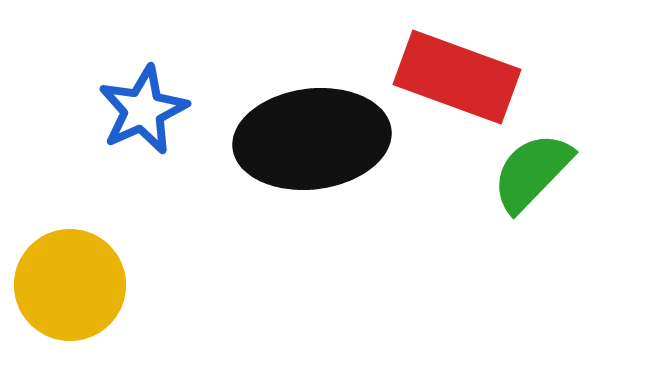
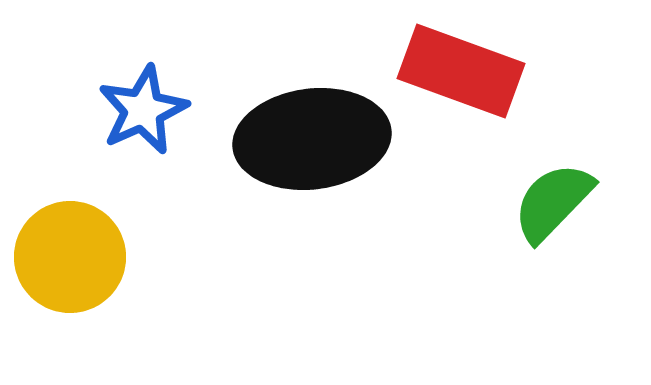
red rectangle: moved 4 px right, 6 px up
green semicircle: moved 21 px right, 30 px down
yellow circle: moved 28 px up
